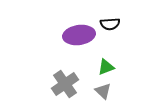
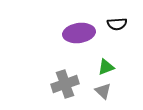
black semicircle: moved 7 px right
purple ellipse: moved 2 px up
gray cross: rotated 16 degrees clockwise
